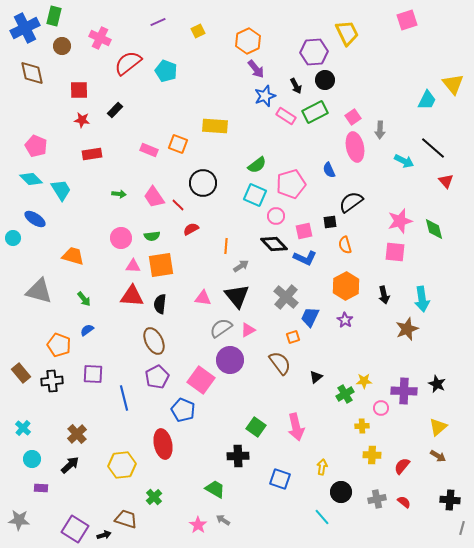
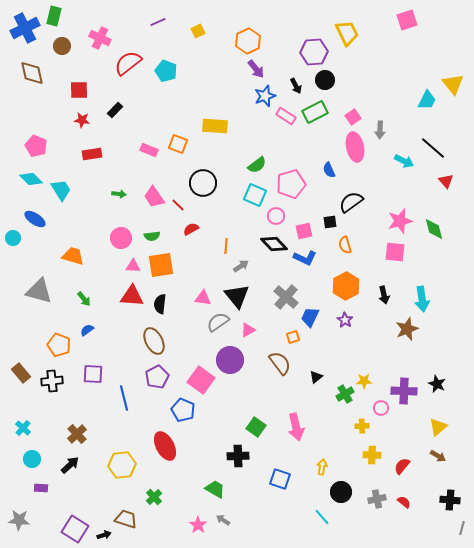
gray semicircle at (221, 328): moved 3 px left, 6 px up
red ellipse at (163, 444): moved 2 px right, 2 px down; rotated 16 degrees counterclockwise
